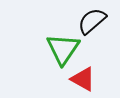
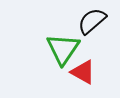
red triangle: moved 7 px up
